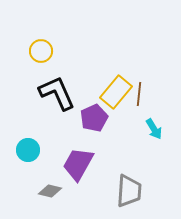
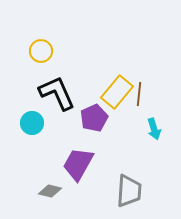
yellow rectangle: moved 1 px right
cyan arrow: rotated 15 degrees clockwise
cyan circle: moved 4 px right, 27 px up
